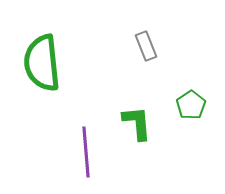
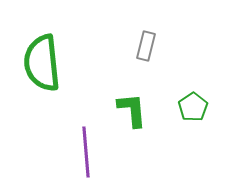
gray rectangle: rotated 36 degrees clockwise
green pentagon: moved 2 px right, 2 px down
green L-shape: moved 5 px left, 13 px up
